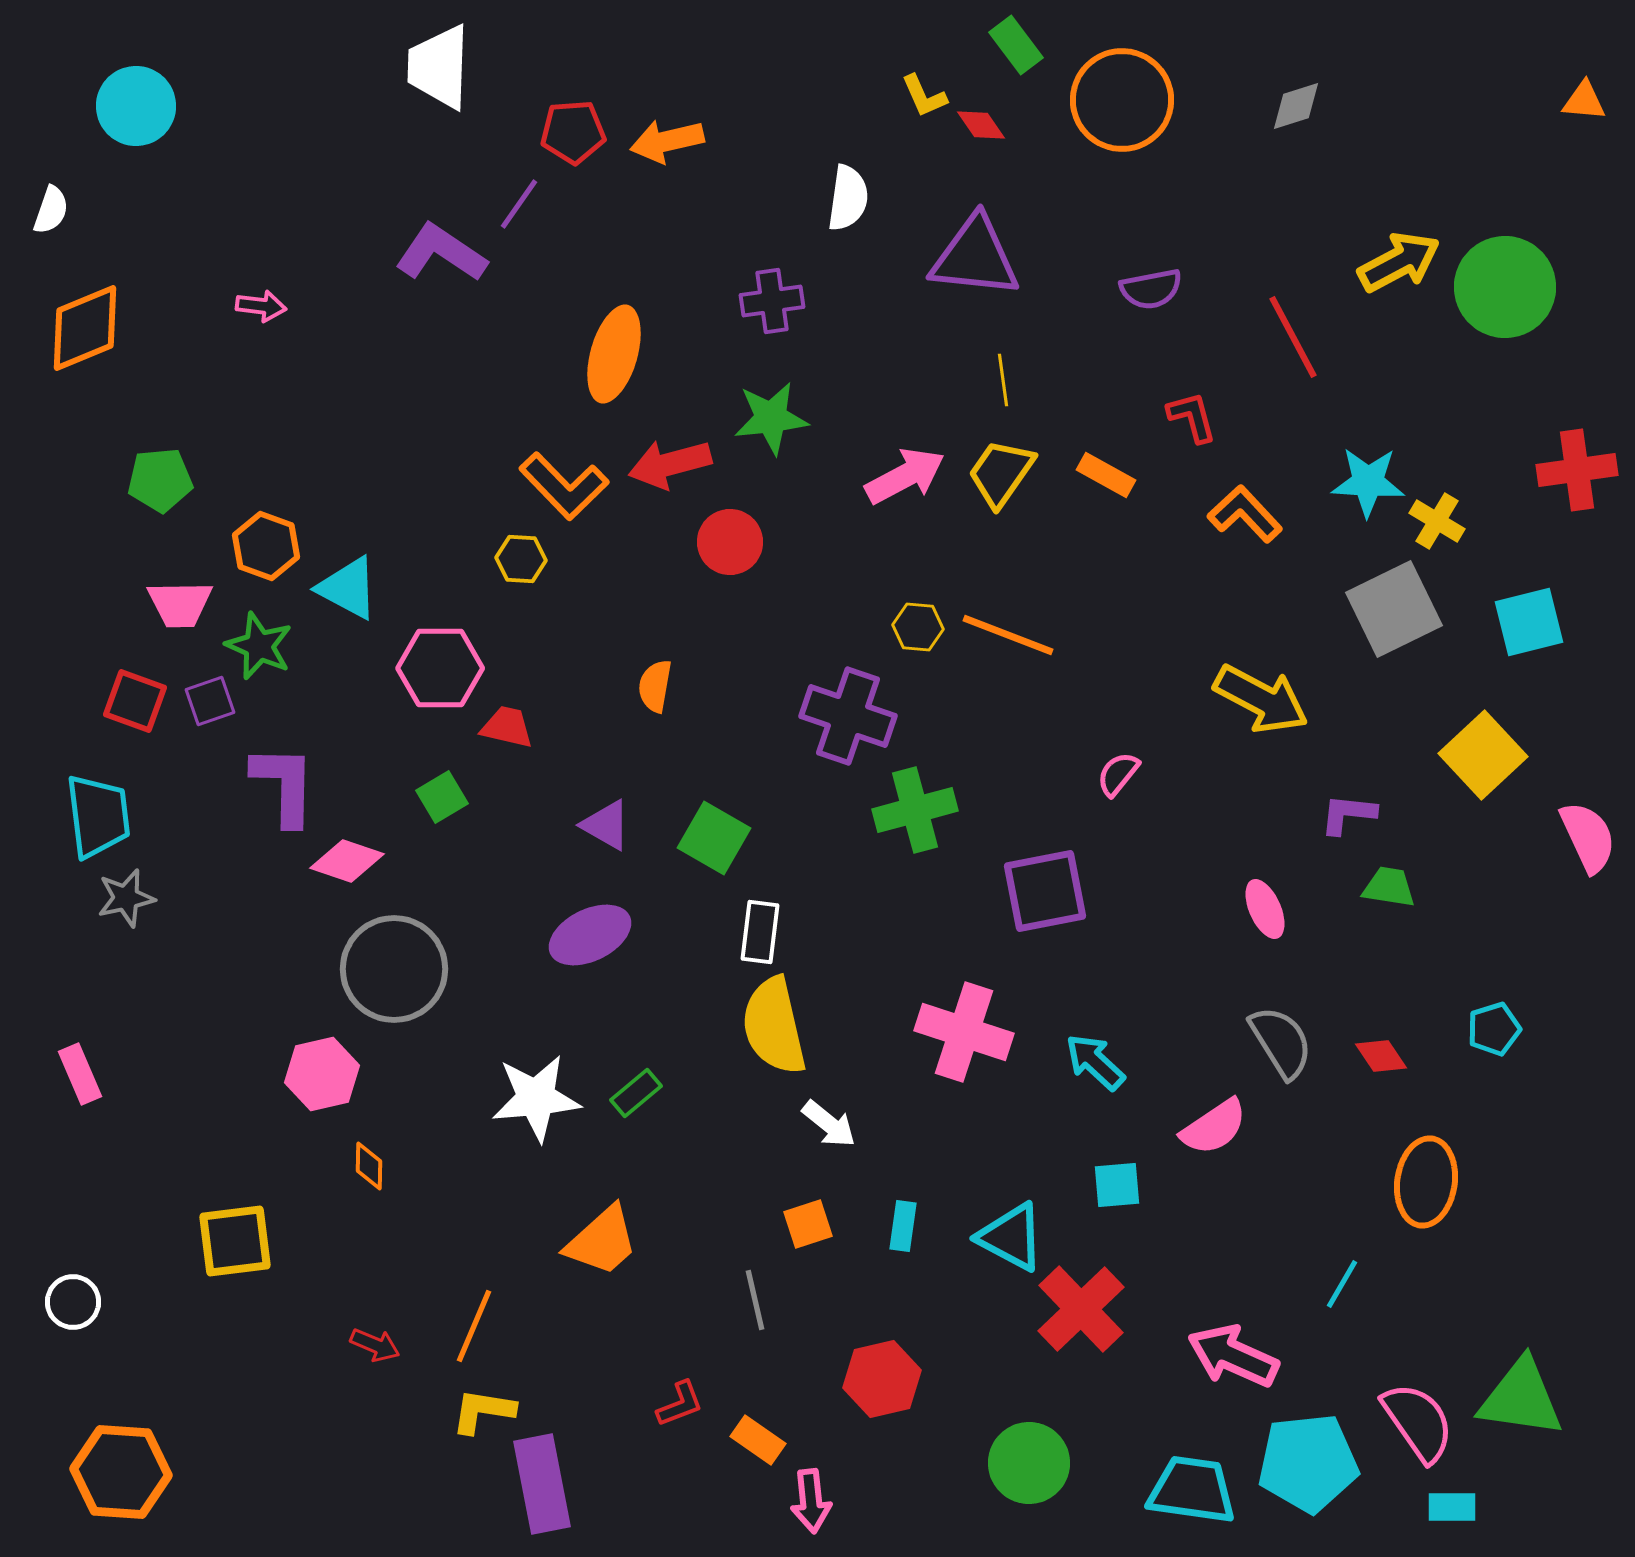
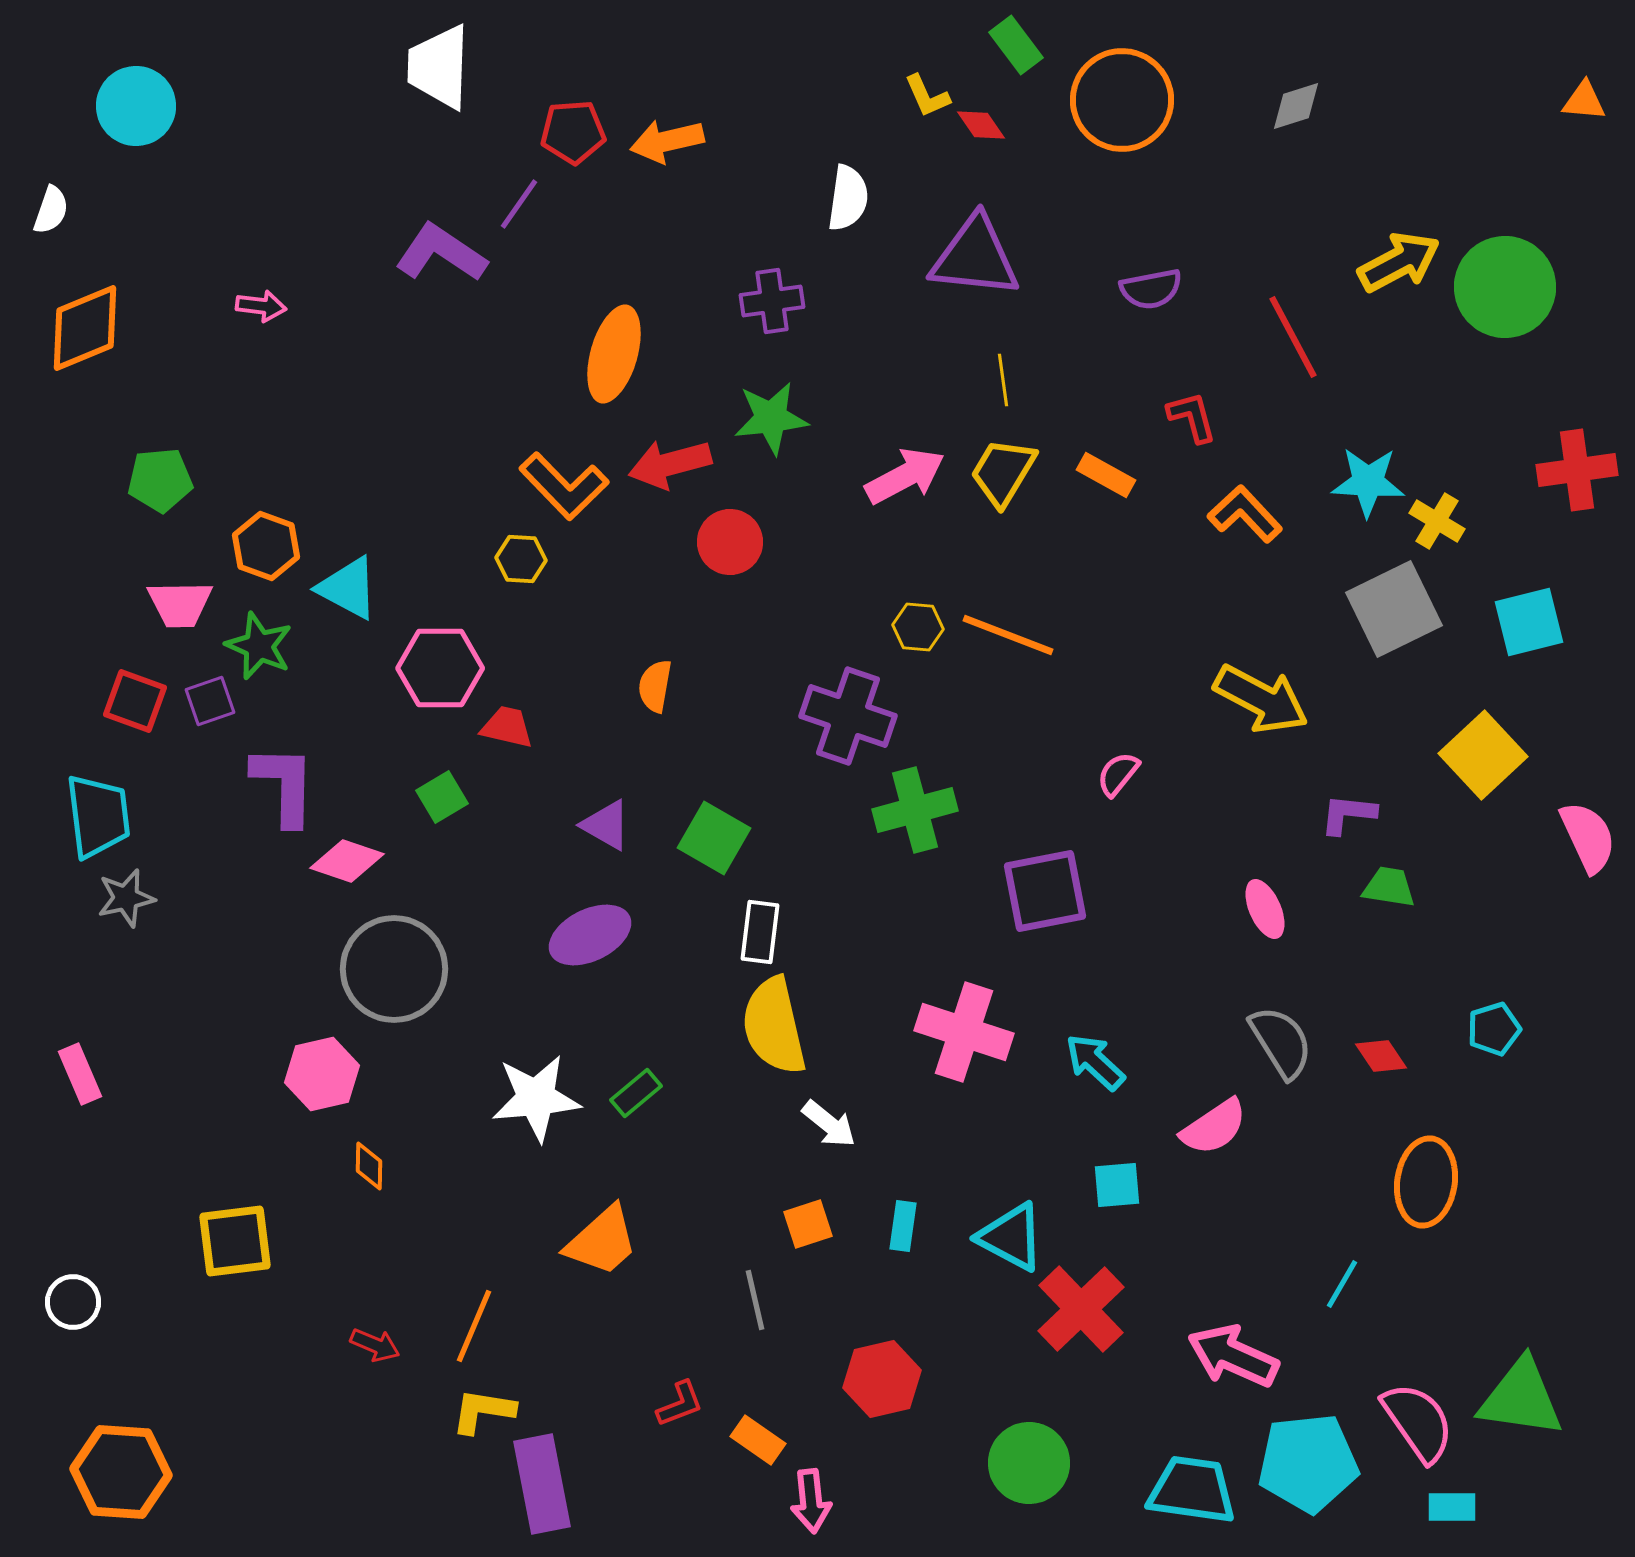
yellow L-shape at (924, 96): moved 3 px right
yellow trapezoid at (1001, 473): moved 2 px right, 1 px up; rotated 4 degrees counterclockwise
